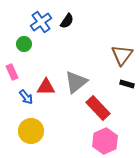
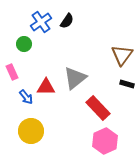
gray triangle: moved 1 px left, 4 px up
